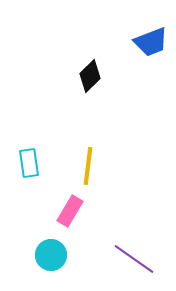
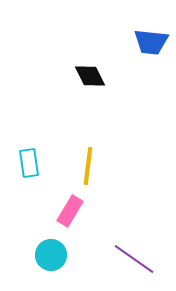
blue trapezoid: rotated 27 degrees clockwise
black diamond: rotated 72 degrees counterclockwise
